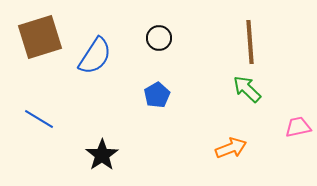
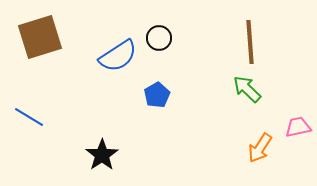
blue semicircle: moved 23 px right; rotated 24 degrees clockwise
blue line: moved 10 px left, 2 px up
orange arrow: moved 29 px right; rotated 144 degrees clockwise
